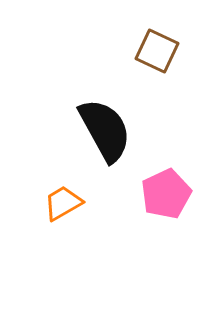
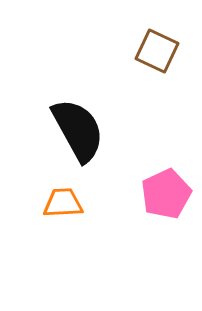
black semicircle: moved 27 px left
orange trapezoid: rotated 27 degrees clockwise
